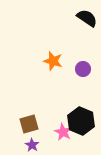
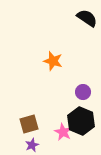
purple circle: moved 23 px down
purple star: rotated 16 degrees clockwise
